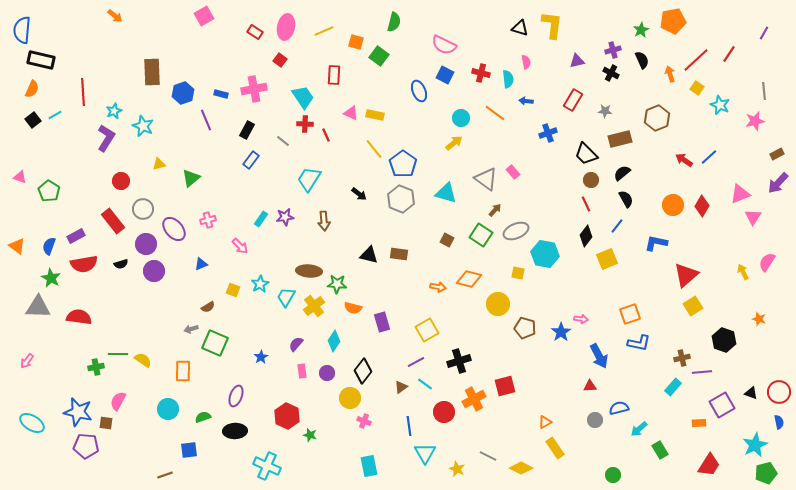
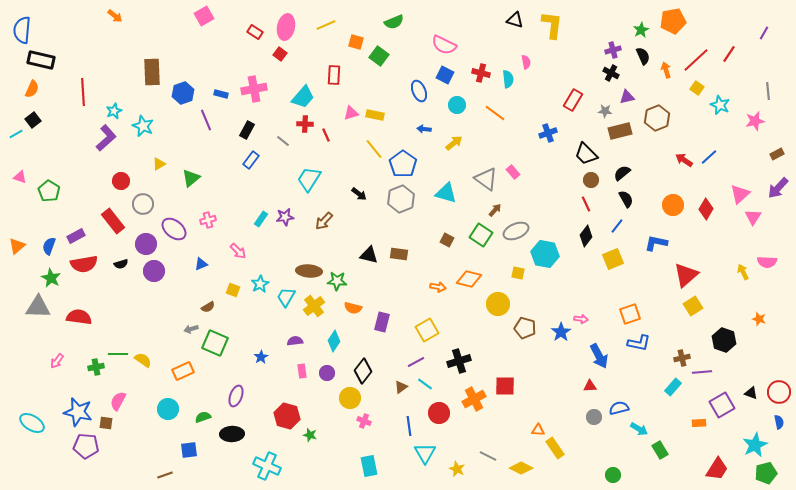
green semicircle at (394, 22): rotated 54 degrees clockwise
black triangle at (520, 28): moved 5 px left, 8 px up
yellow line at (324, 31): moved 2 px right, 6 px up
red square at (280, 60): moved 6 px up
black semicircle at (642, 60): moved 1 px right, 4 px up
purple triangle at (577, 61): moved 50 px right, 36 px down
orange arrow at (670, 74): moved 4 px left, 4 px up
gray line at (764, 91): moved 4 px right
cyan trapezoid at (303, 97): rotated 75 degrees clockwise
blue arrow at (526, 101): moved 102 px left, 28 px down
pink triangle at (351, 113): rotated 42 degrees counterclockwise
cyan line at (55, 115): moved 39 px left, 19 px down
cyan circle at (461, 118): moved 4 px left, 13 px up
purple L-shape at (106, 138): rotated 16 degrees clockwise
brown rectangle at (620, 139): moved 8 px up
yellow triangle at (159, 164): rotated 16 degrees counterclockwise
purple arrow at (778, 183): moved 5 px down
pink triangle at (740, 194): rotated 20 degrees counterclockwise
gray hexagon at (401, 199): rotated 16 degrees clockwise
red diamond at (702, 206): moved 4 px right, 3 px down
gray circle at (143, 209): moved 5 px up
brown arrow at (324, 221): rotated 48 degrees clockwise
purple ellipse at (174, 229): rotated 10 degrees counterclockwise
orange triangle at (17, 246): rotated 42 degrees clockwise
pink arrow at (240, 246): moved 2 px left, 5 px down
yellow square at (607, 259): moved 6 px right
pink semicircle at (767, 262): rotated 120 degrees counterclockwise
green star at (337, 284): moved 3 px up
purple rectangle at (382, 322): rotated 30 degrees clockwise
purple semicircle at (296, 344): moved 1 px left, 3 px up; rotated 42 degrees clockwise
pink arrow at (27, 361): moved 30 px right
orange rectangle at (183, 371): rotated 65 degrees clockwise
red square at (505, 386): rotated 15 degrees clockwise
red circle at (444, 412): moved 5 px left, 1 px down
red hexagon at (287, 416): rotated 10 degrees counterclockwise
gray circle at (595, 420): moved 1 px left, 3 px up
orange triangle at (545, 422): moved 7 px left, 8 px down; rotated 32 degrees clockwise
cyan arrow at (639, 429): rotated 108 degrees counterclockwise
black ellipse at (235, 431): moved 3 px left, 3 px down
red trapezoid at (709, 465): moved 8 px right, 4 px down
